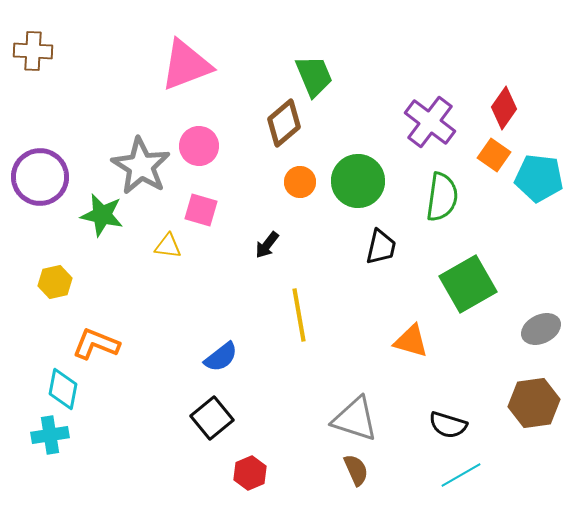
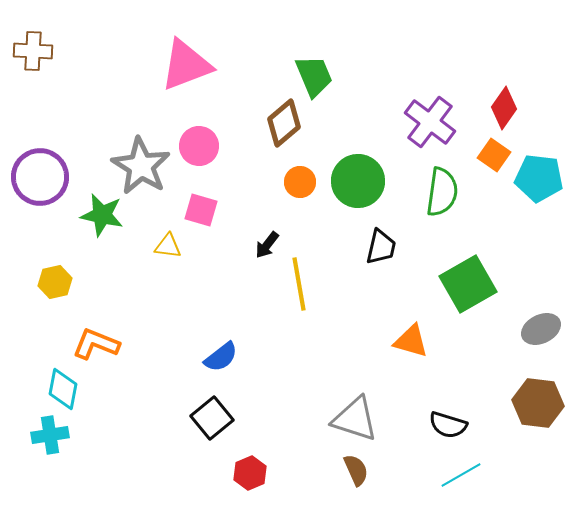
green semicircle: moved 5 px up
yellow line: moved 31 px up
brown hexagon: moved 4 px right; rotated 15 degrees clockwise
